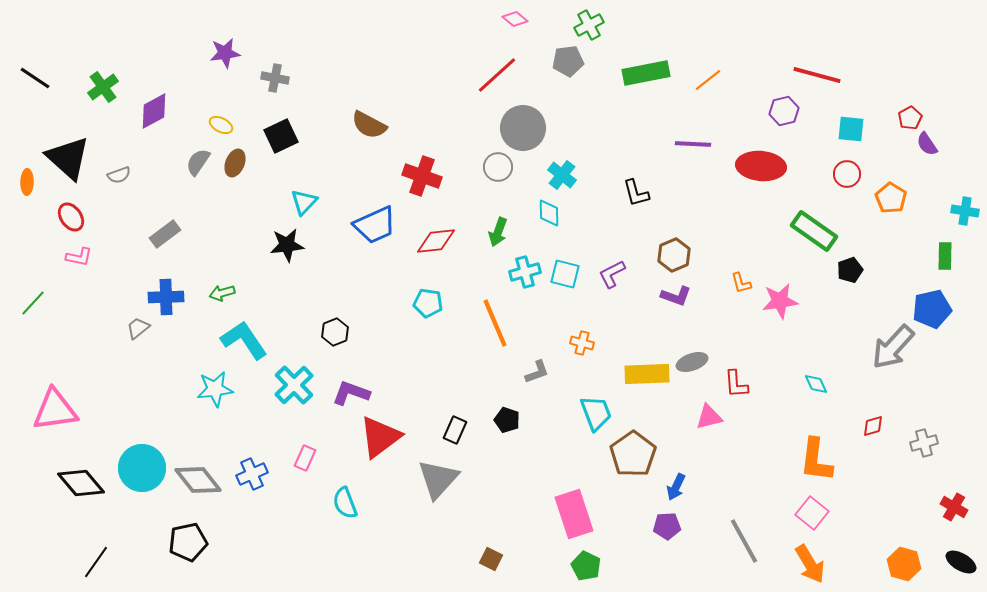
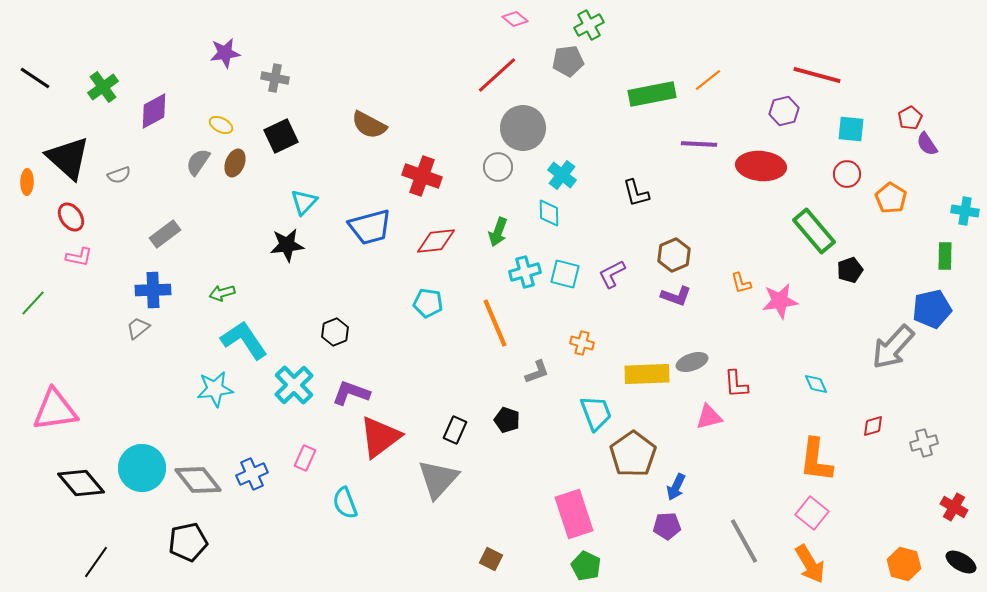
green rectangle at (646, 73): moved 6 px right, 21 px down
purple line at (693, 144): moved 6 px right
blue trapezoid at (375, 225): moved 5 px left, 2 px down; rotated 9 degrees clockwise
green rectangle at (814, 231): rotated 15 degrees clockwise
blue cross at (166, 297): moved 13 px left, 7 px up
